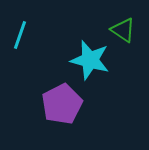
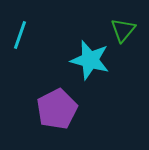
green triangle: rotated 36 degrees clockwise
purple pentagon: moved 5 px left, 5 px down
